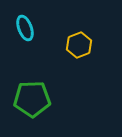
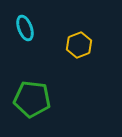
green pentagon: rotated 9 degrees clockwise
